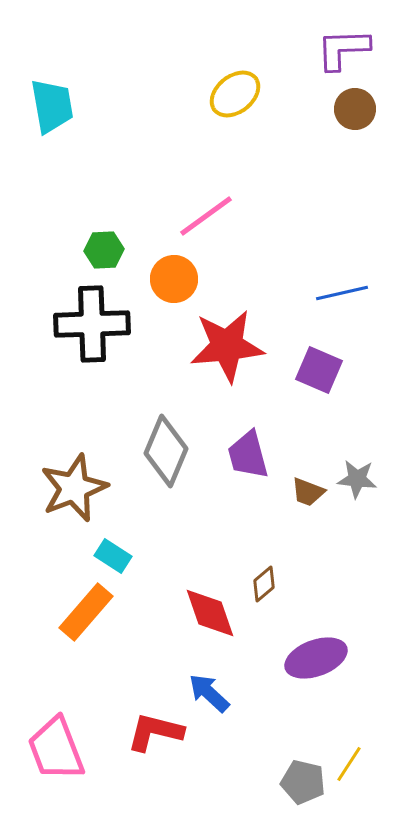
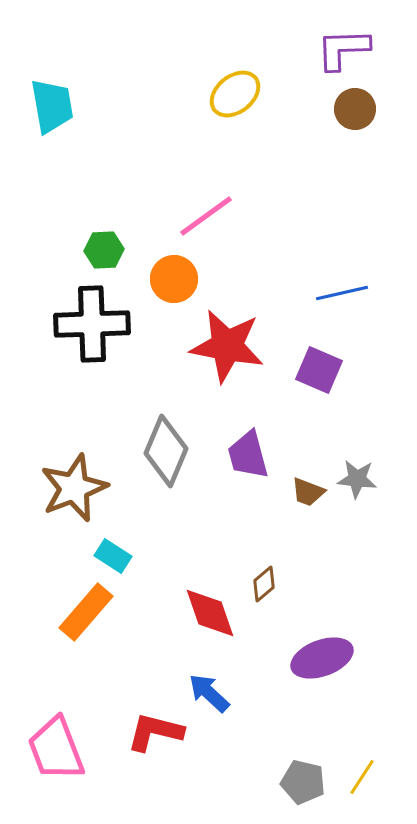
red star: rotated 16 degrees clockwise
purple ellipse: moved 6 px right
yellow line: moved 13 px right, 13 px down
